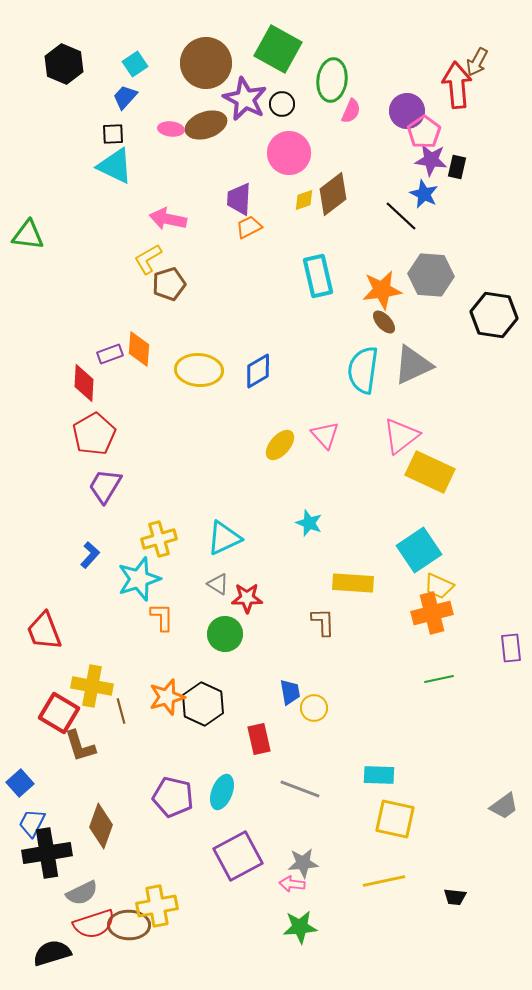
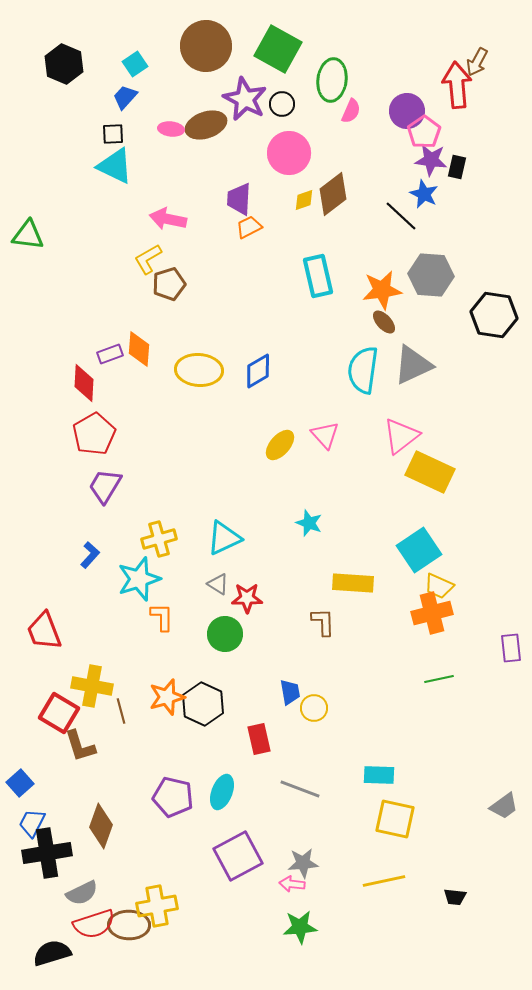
brown circle at (206, 63): moved 17 px up
